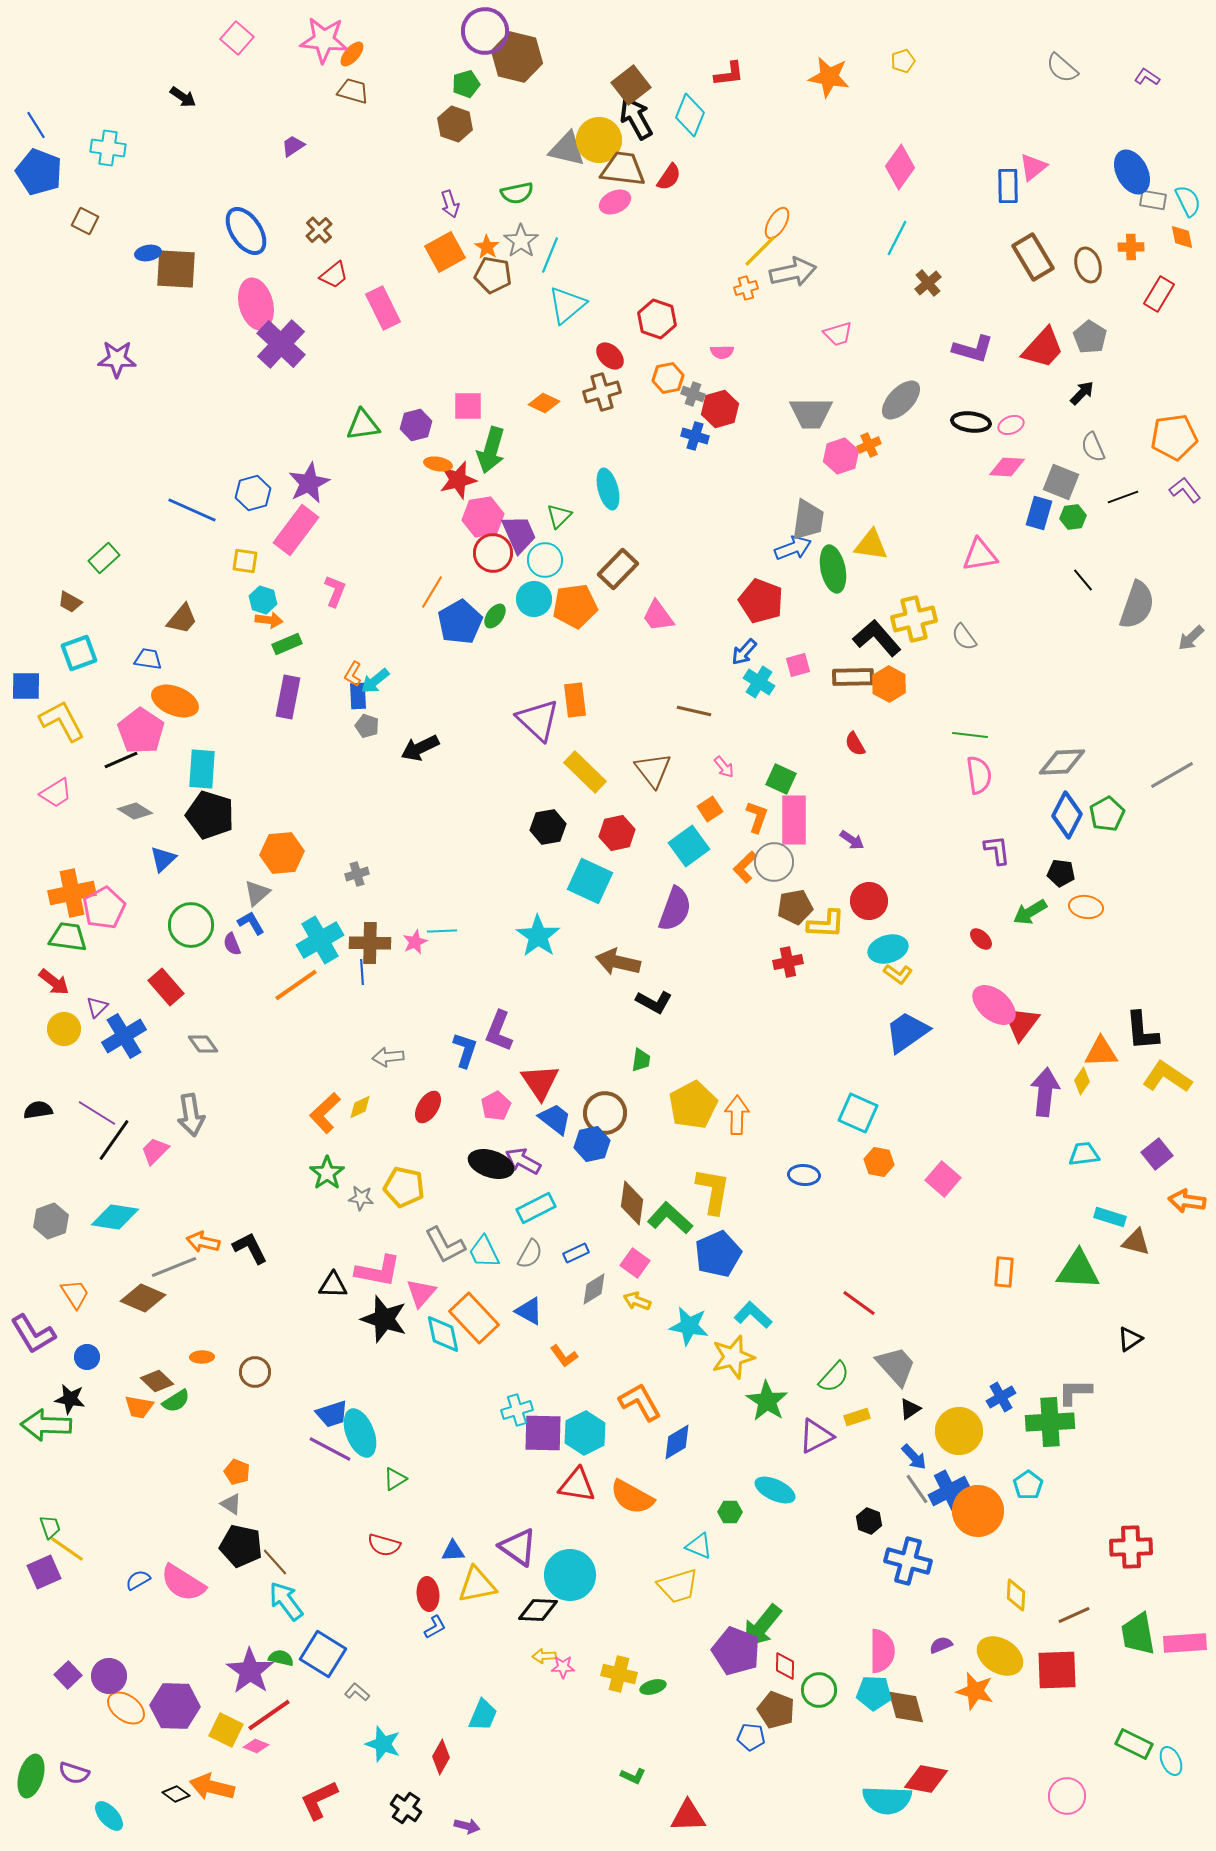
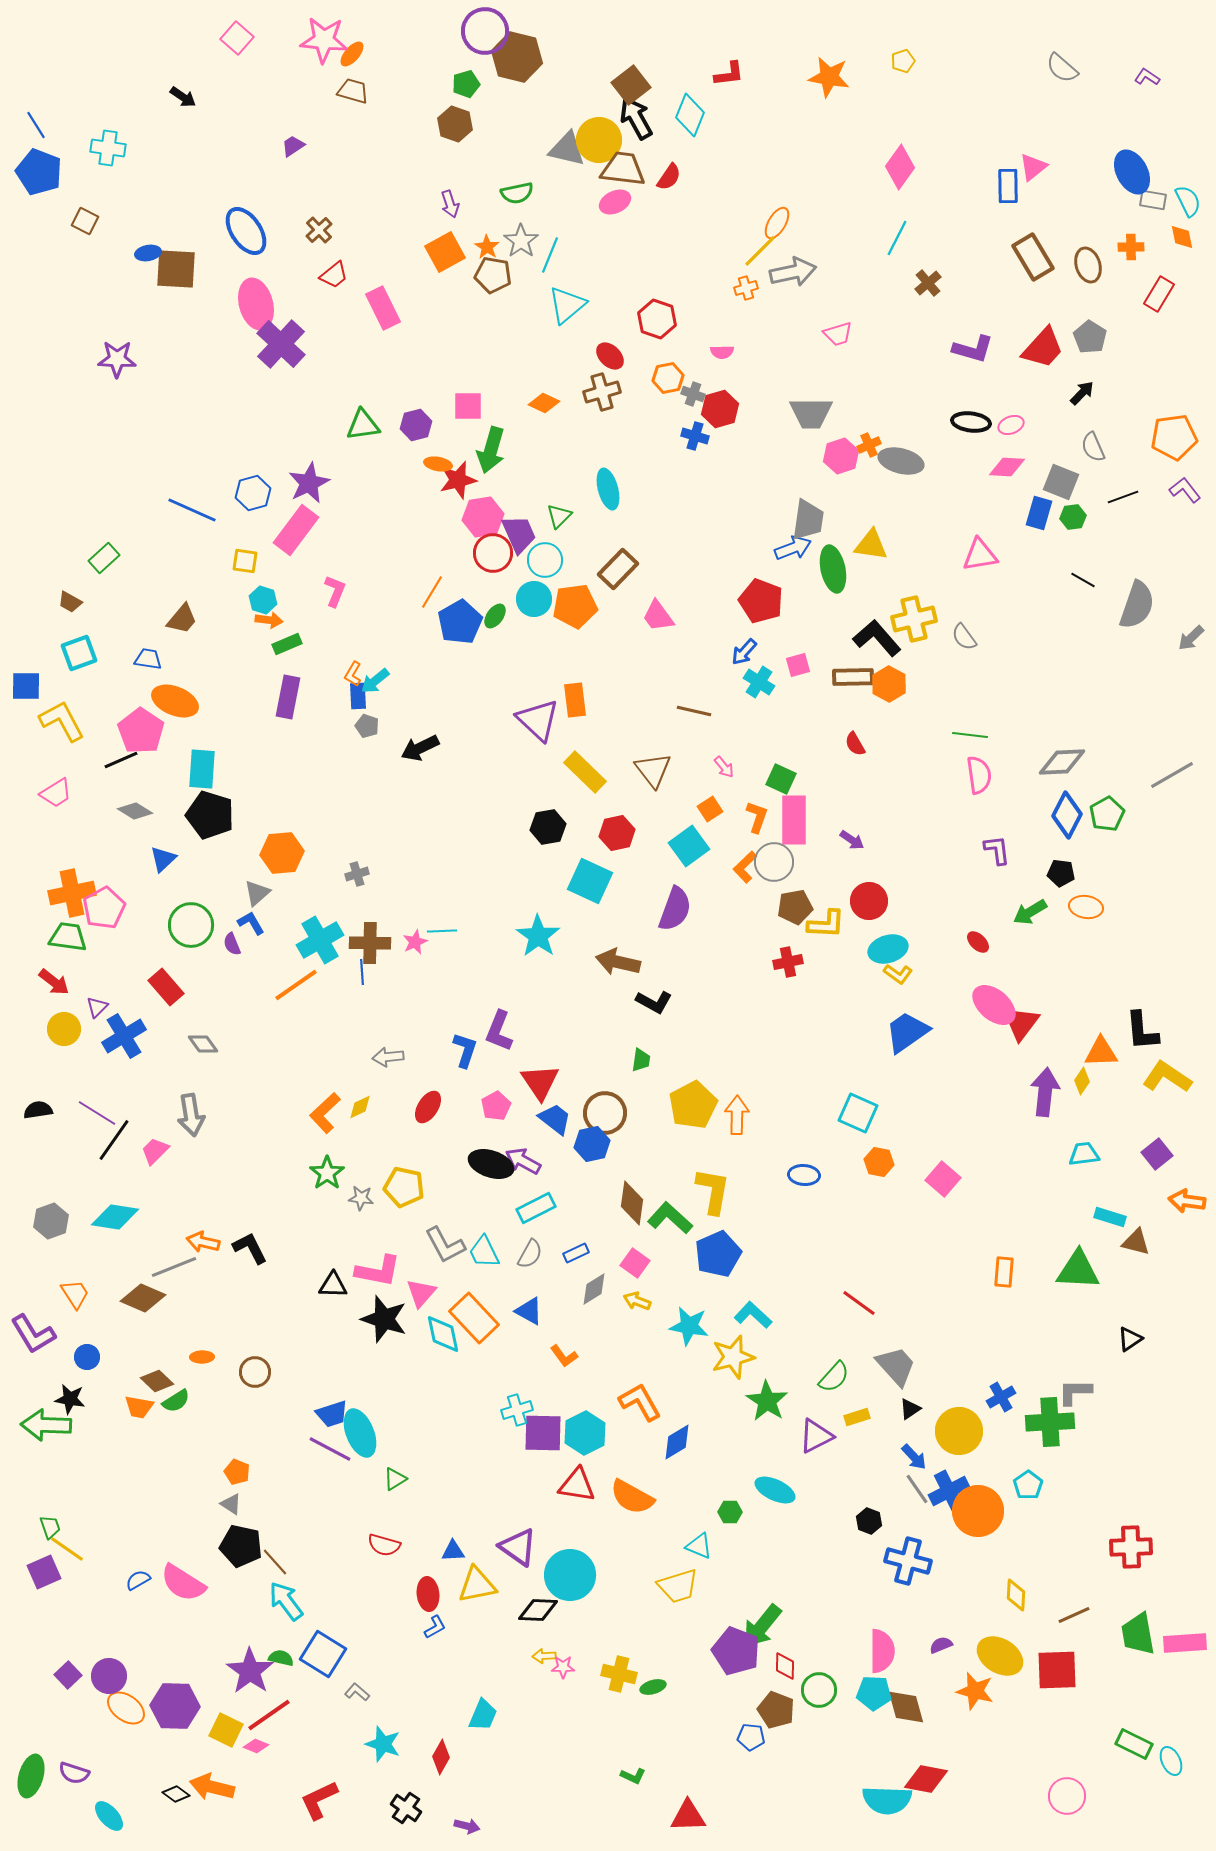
gray ellipse at (901, 400): moved 61 px down; rotated 60 degrees clockwise
black line at (1083, 580): rotated 20 degrees counterclockwise
red ellipse at (981, 939): moved 3 px left, 3 px down
